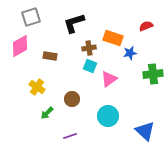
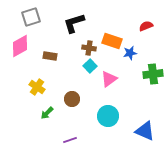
orange rectangle: moved 1 px left, 3 px down
brown cross: rotated 16 degrees clockwise
cyan square: rotated 24 degrees clockwise
blue triangle: rotated 20 degrees counterclockwise
purple line: moved 4 px down
